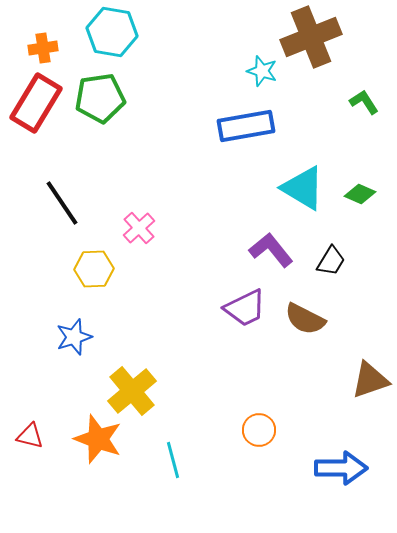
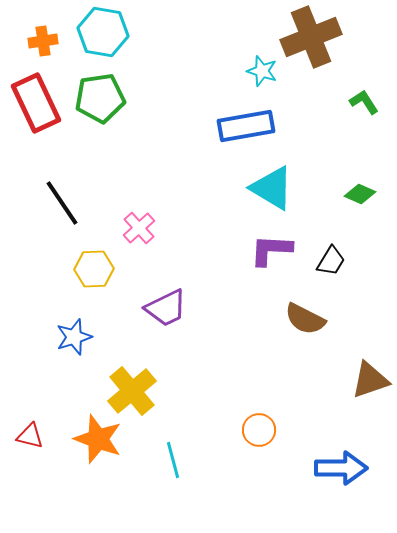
cyan hexagon: moved 9 px left
orange cross: moved 7 px up
red rectangle: rotated 56 degrees counterclockwise
cyan triangle: moved 31 px left
purple L-shape: rotated 48 degrees counterclockwise
purple trapezoid: moved 79 px left
